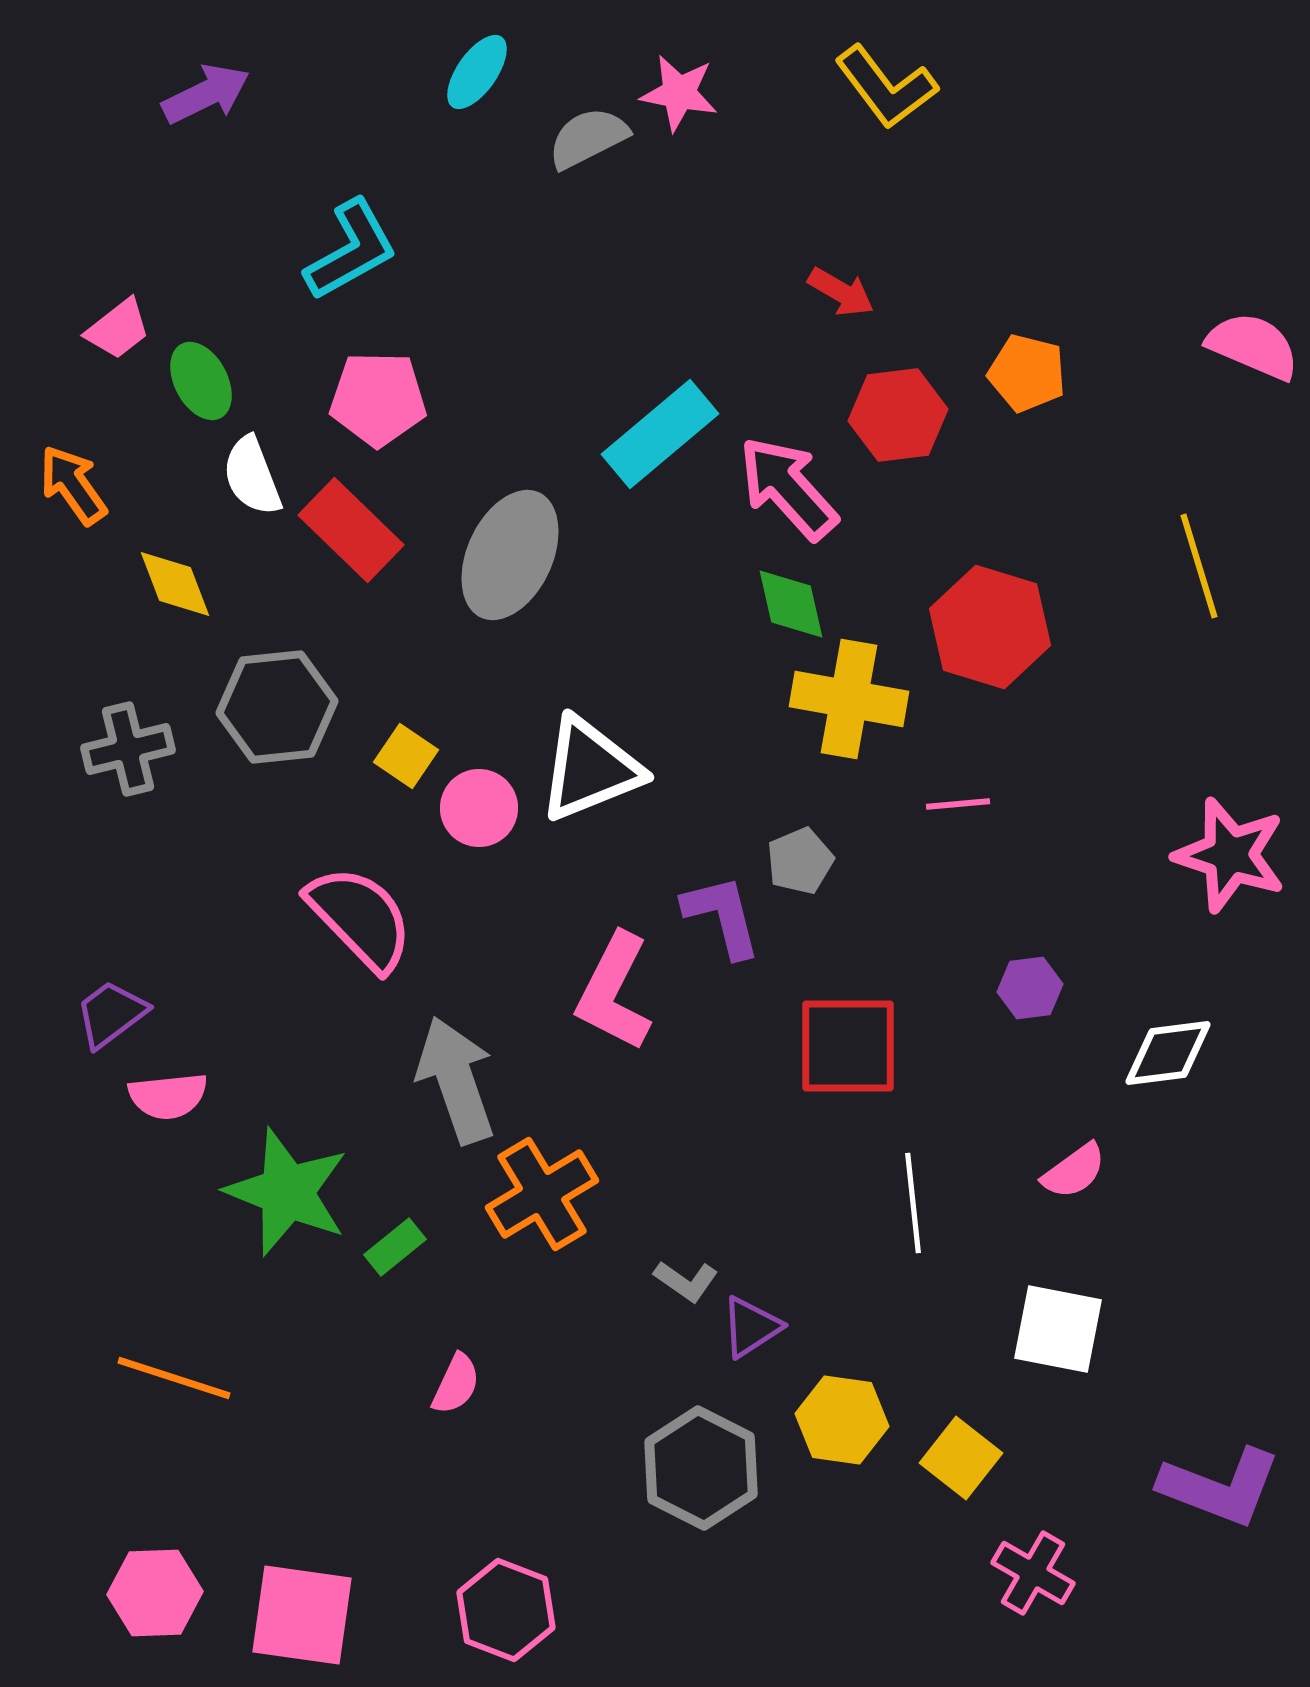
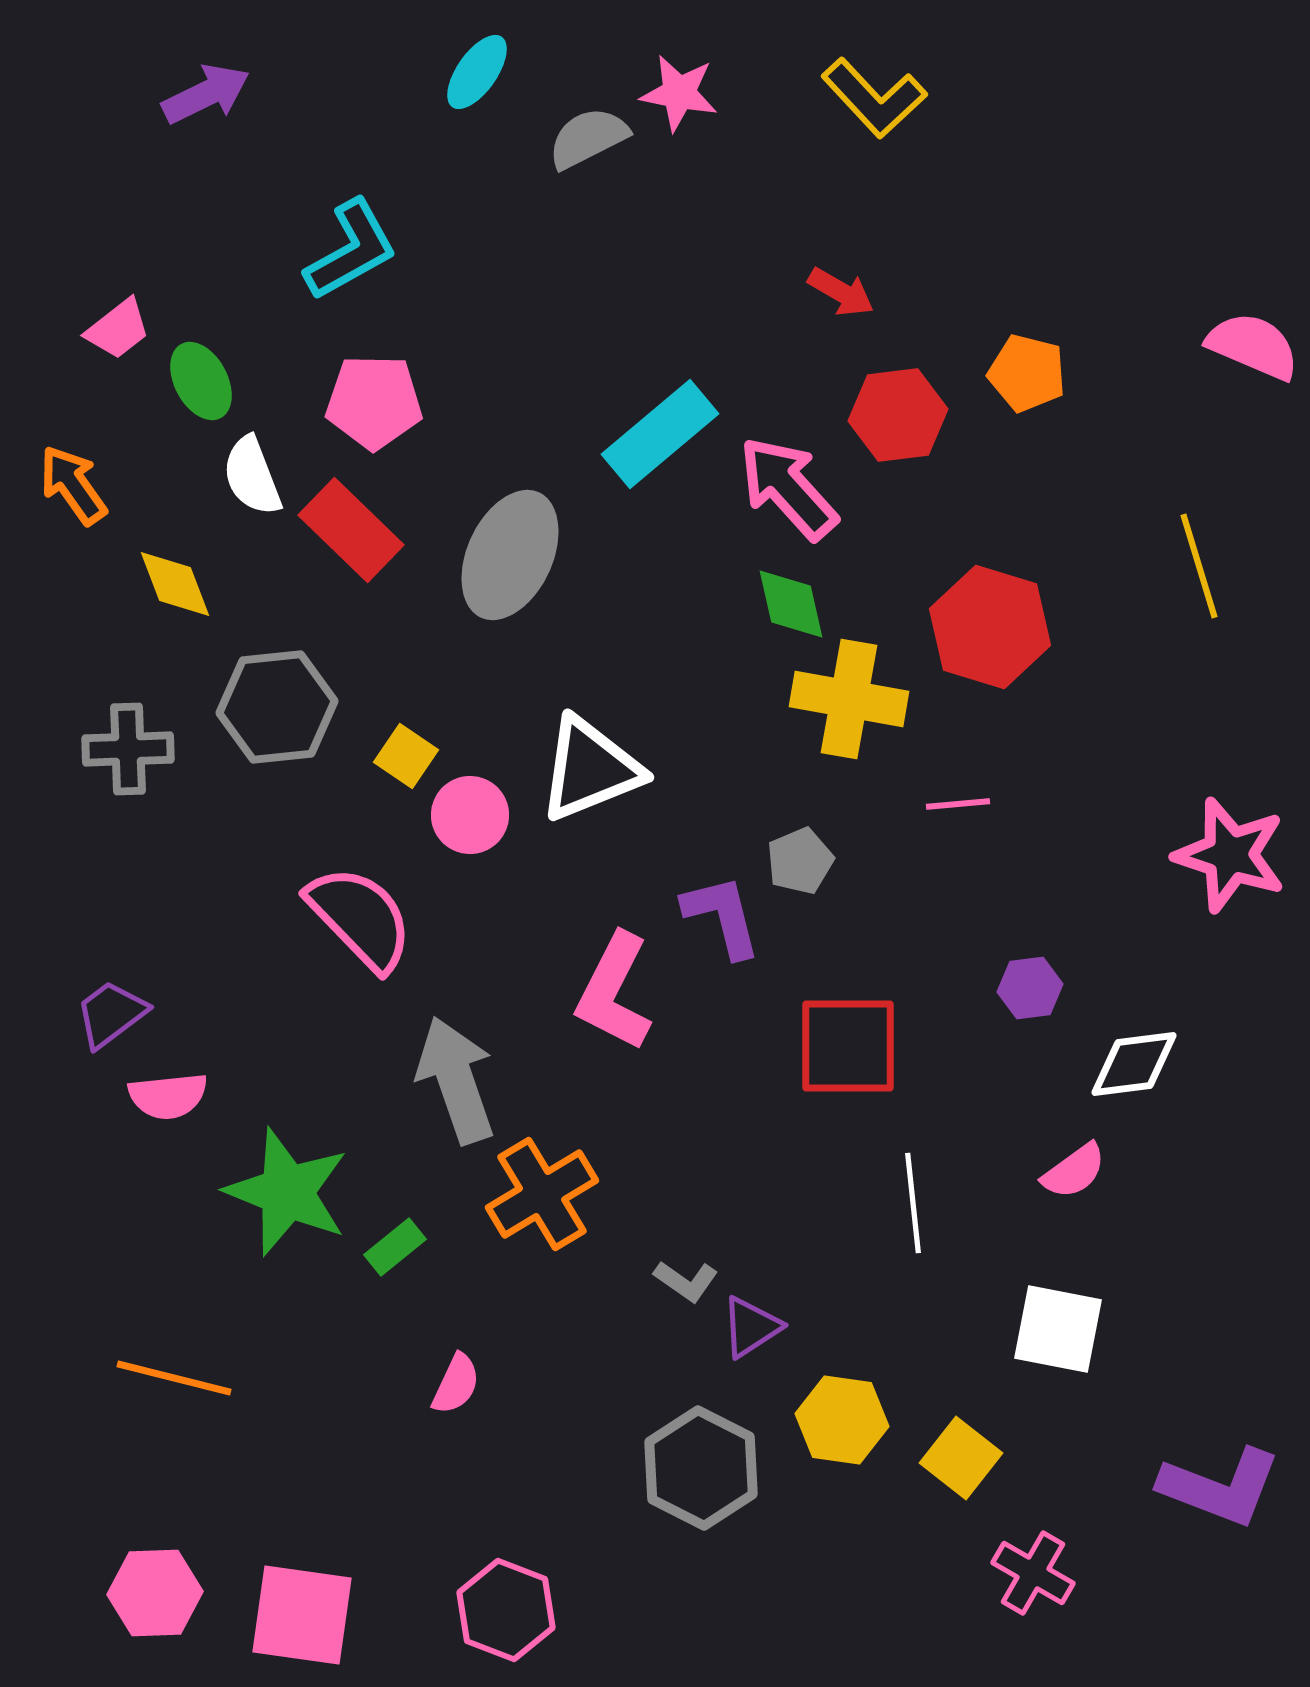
yellow L-shape at (886, 87): moved 12 px left, 11 px down; rotated 6 degrees counterclockwise
pink pentagon at (378, 399): moved 4 px left, 3 px down
gray cross at (128, 749): rotated 12 degrees clockwise
pink circle at (479, 808): moved 9 px left, 7 px down
white diamond at (1168, 1053): moved 34 px left, 11 px down
orange line at (174, 1378): rotated 4 degrees counterclockwise
